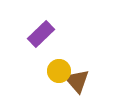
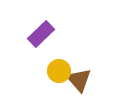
brown triangle: moved 2 px right, 1 px up
